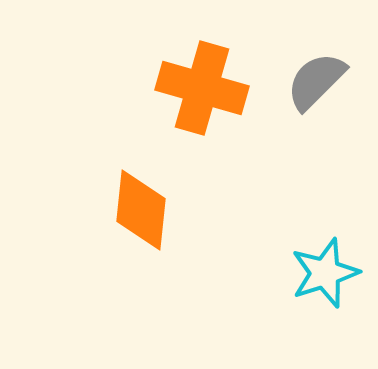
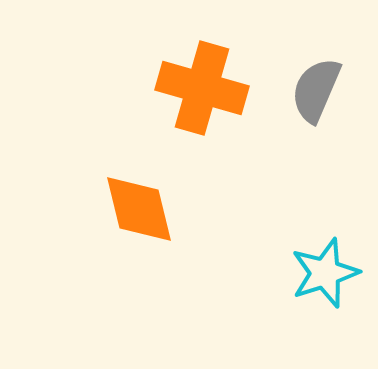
gray semicircle: moved 9 px down; rotated 22 degrees counterclockwise
orange diamond: moved 2 px left, 1 px up; rotated 20 degrees counterclockwise
